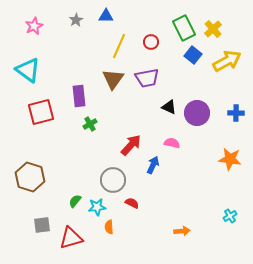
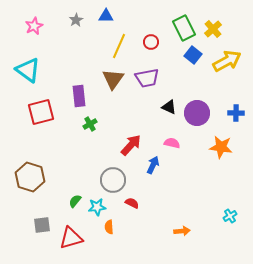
orange star: moved 9 px left, 12 px up
